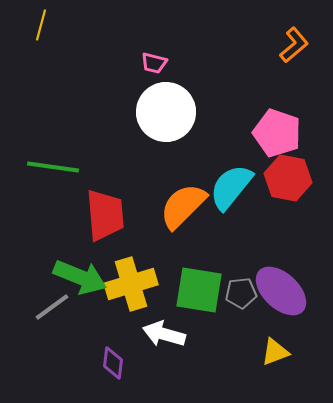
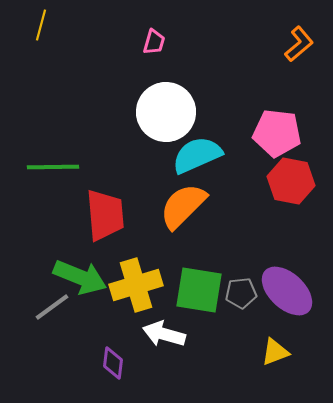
orange L-shape: moved 5 px right, 1 px up
pink trapezoid: moved 21 px up; rotated 88 degrees counterclockwise
pink pentagon: rotated 12 degrees counterclockwise
green line: rotated 9 degrees counterclockwise
red hexagon: moved 3 px right, 3 px down
cyan semicircle: moved 34 px left, 32 px up; rotated 27 degrees clockwise
yellow cross: moved 5 px right, 1 px down
purple ellipse: moved 6 px right
